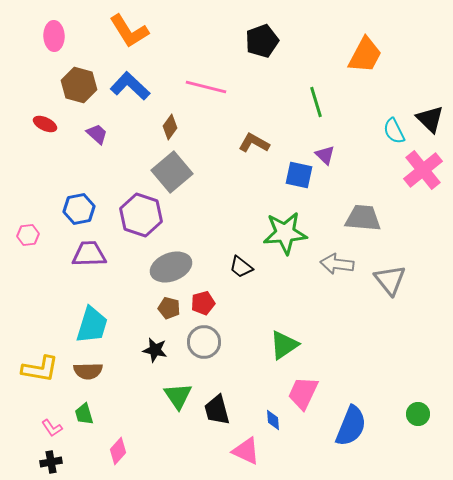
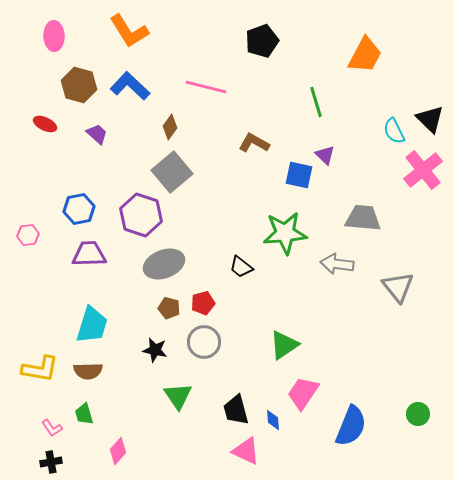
gray ellipse at (171, 267): moved 7 px left, 3 px up
gray triangle at (390, 280): moved 8 px right, 7 px down
pink trapezoid at (303, 393): rotated 9 degrees clockwise
black trapezoid at (217, 410): moved 19 px right
